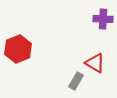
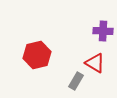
purple cross: moved 12 px down
red hexagon: moved 19 px right, 6 px down; rotated 8 degrees clockwise
